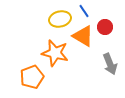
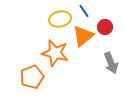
orange triangle: rotated 50 degrees clockwise
gray arrow: moved 1 px right, 1 px up
